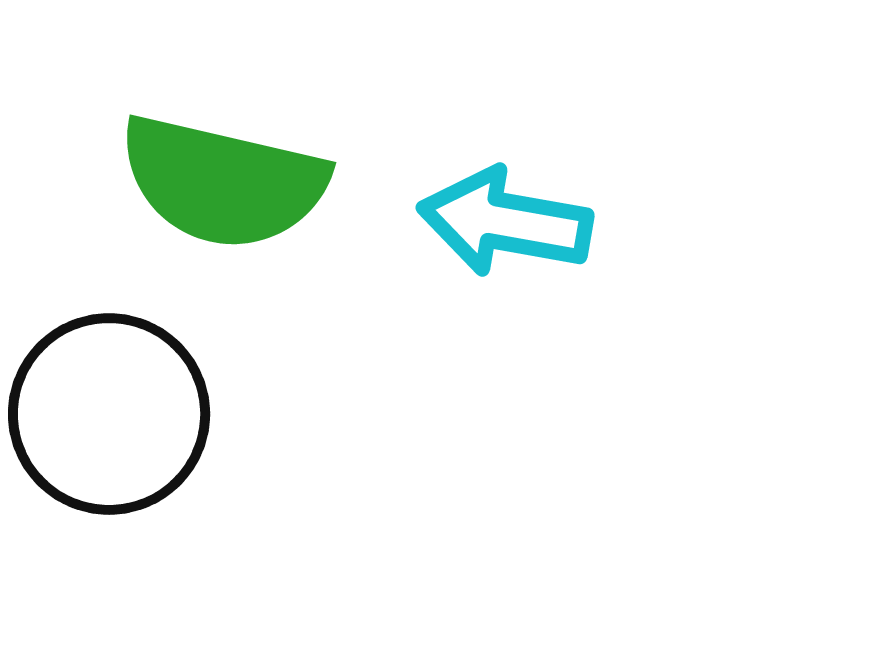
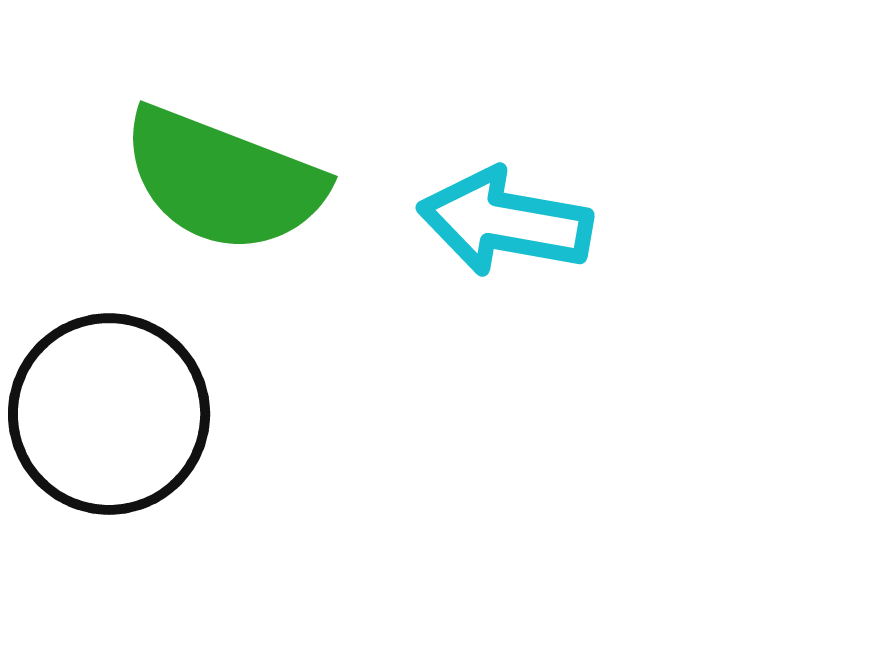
green semicircle: moved 2 px up; rotated 8 degrees clockwise
